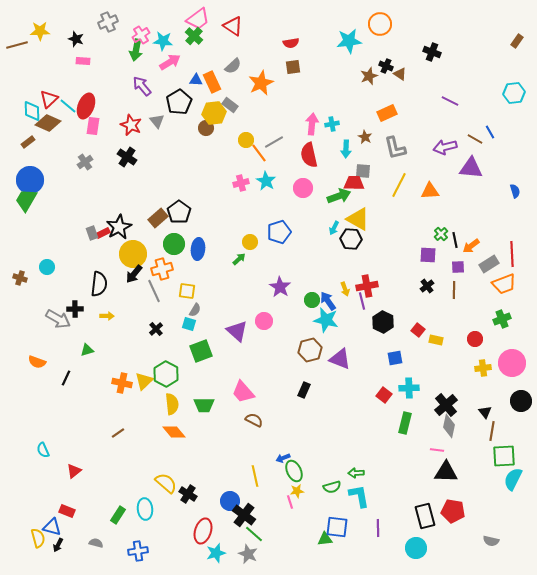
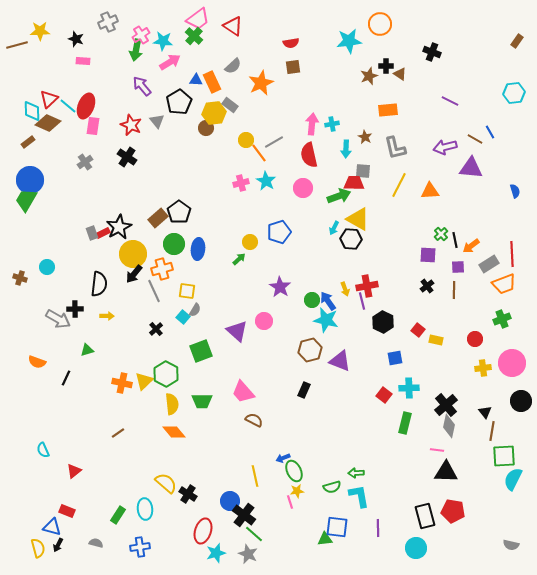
black cross at (386, 66): rotated 24 degrees counterclockwise
orange rectangle at (387, 113): moved 1 px right, 3 px up; rotated 18 degrees clockwise
cyan square at (189, 324): moved 6 px left, 7 px up; rotated 24 degrees clockwise
purple triangle at (340, 359): moved 2 px down
green trapezoid at (204, 405): moved 2 px left, 4 px up
yellow semicircle at (38, 538): moved 10 px down
gray semicircle at (491, 541): moved 20 px right, 4 px down
blue cross at (138, 551): moved 2 px right, 4 px up
